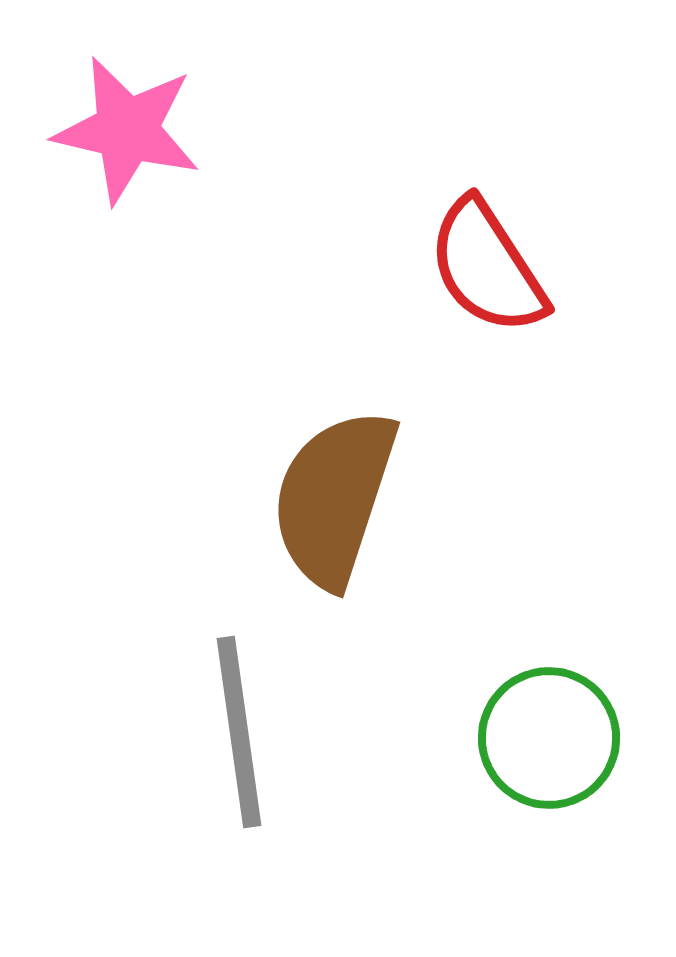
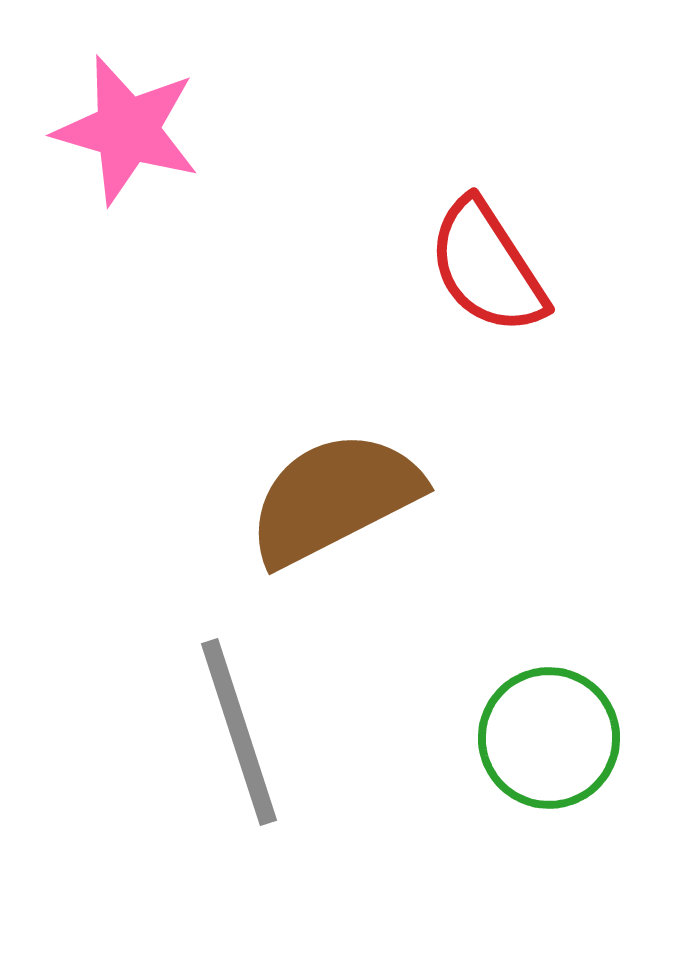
pink star: rotated 3 degrees clockwise
brown semicircle: rotated 45 degrees clockwise
gray line: rotated 10 degrees counterclockwise
